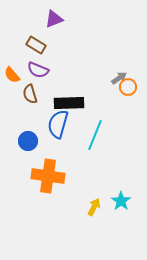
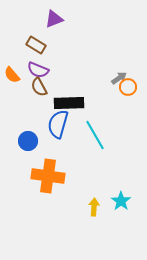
brown semicircle: moved 9 px right, 7 px up; rotated 12 degrees counterclockwise
cyan line: rotated 52 degrees counterclockwise
yellow arrow: rotated 24 degrees counterclockwise
